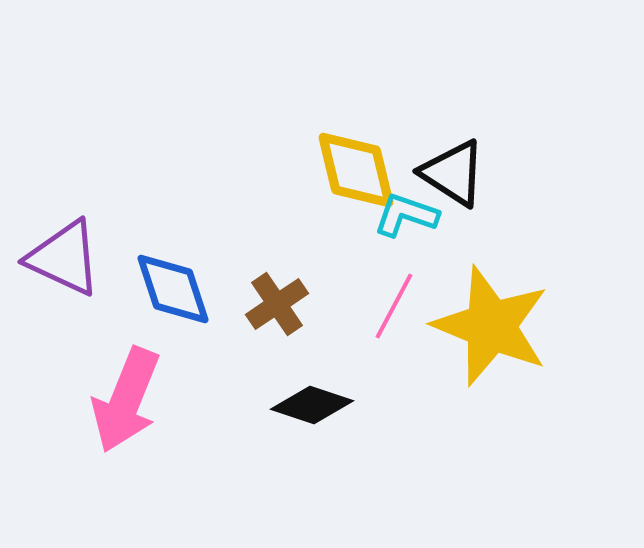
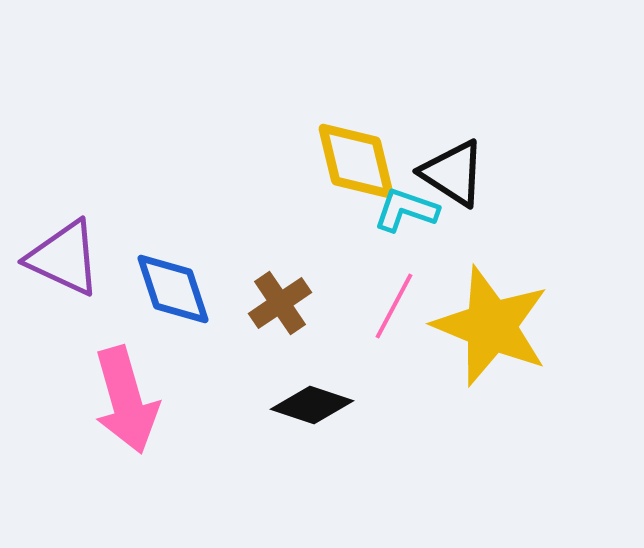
yellow diamond: moved 9 px up
cyan L-shape: moved 5 px up
brown cross: moved 3 px right, 1 px up
pink arrow: rotated 38 degrees counterclockwise
